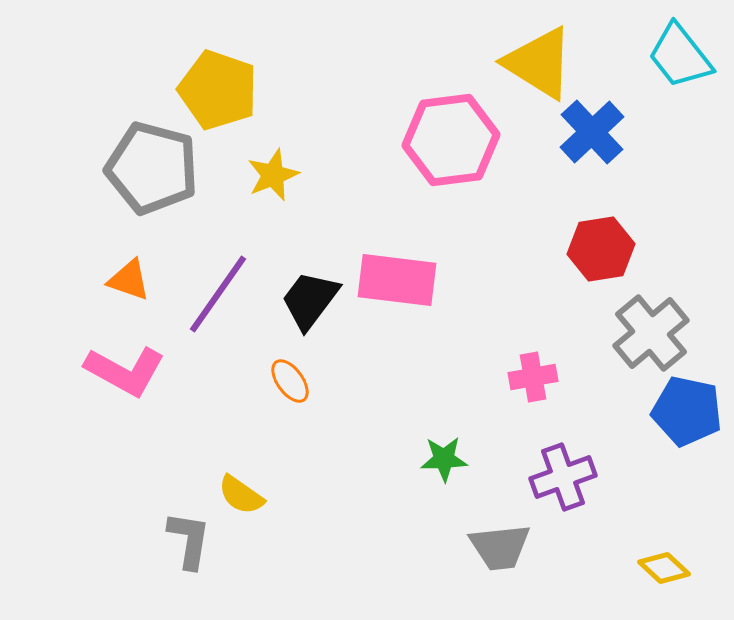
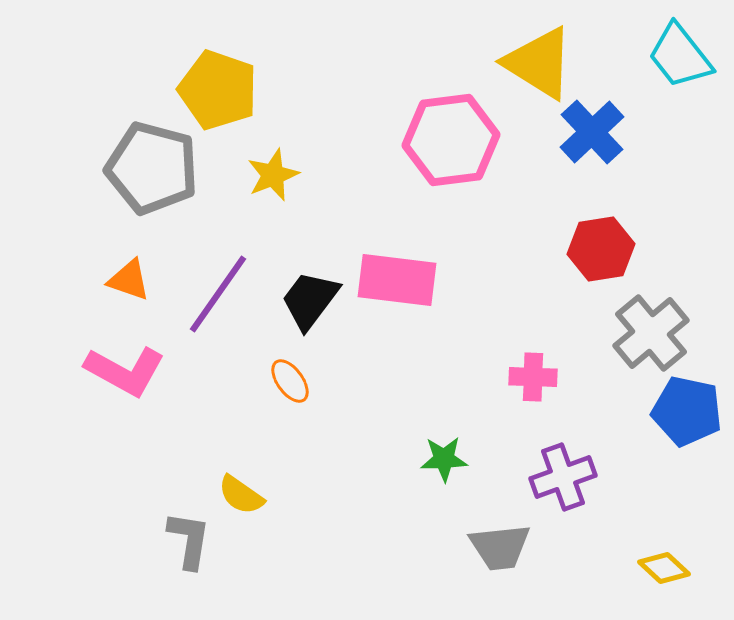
pink cross: rotated 12 degrees clockwise
